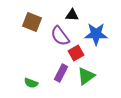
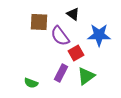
black triangle: moved 1 px right, 1 px up; rotated 32 degrees clockwise
brown square: moved 7 px right; rotated 18 degrees counterclockwise
blue star: moved 3 px right, 1 px down
